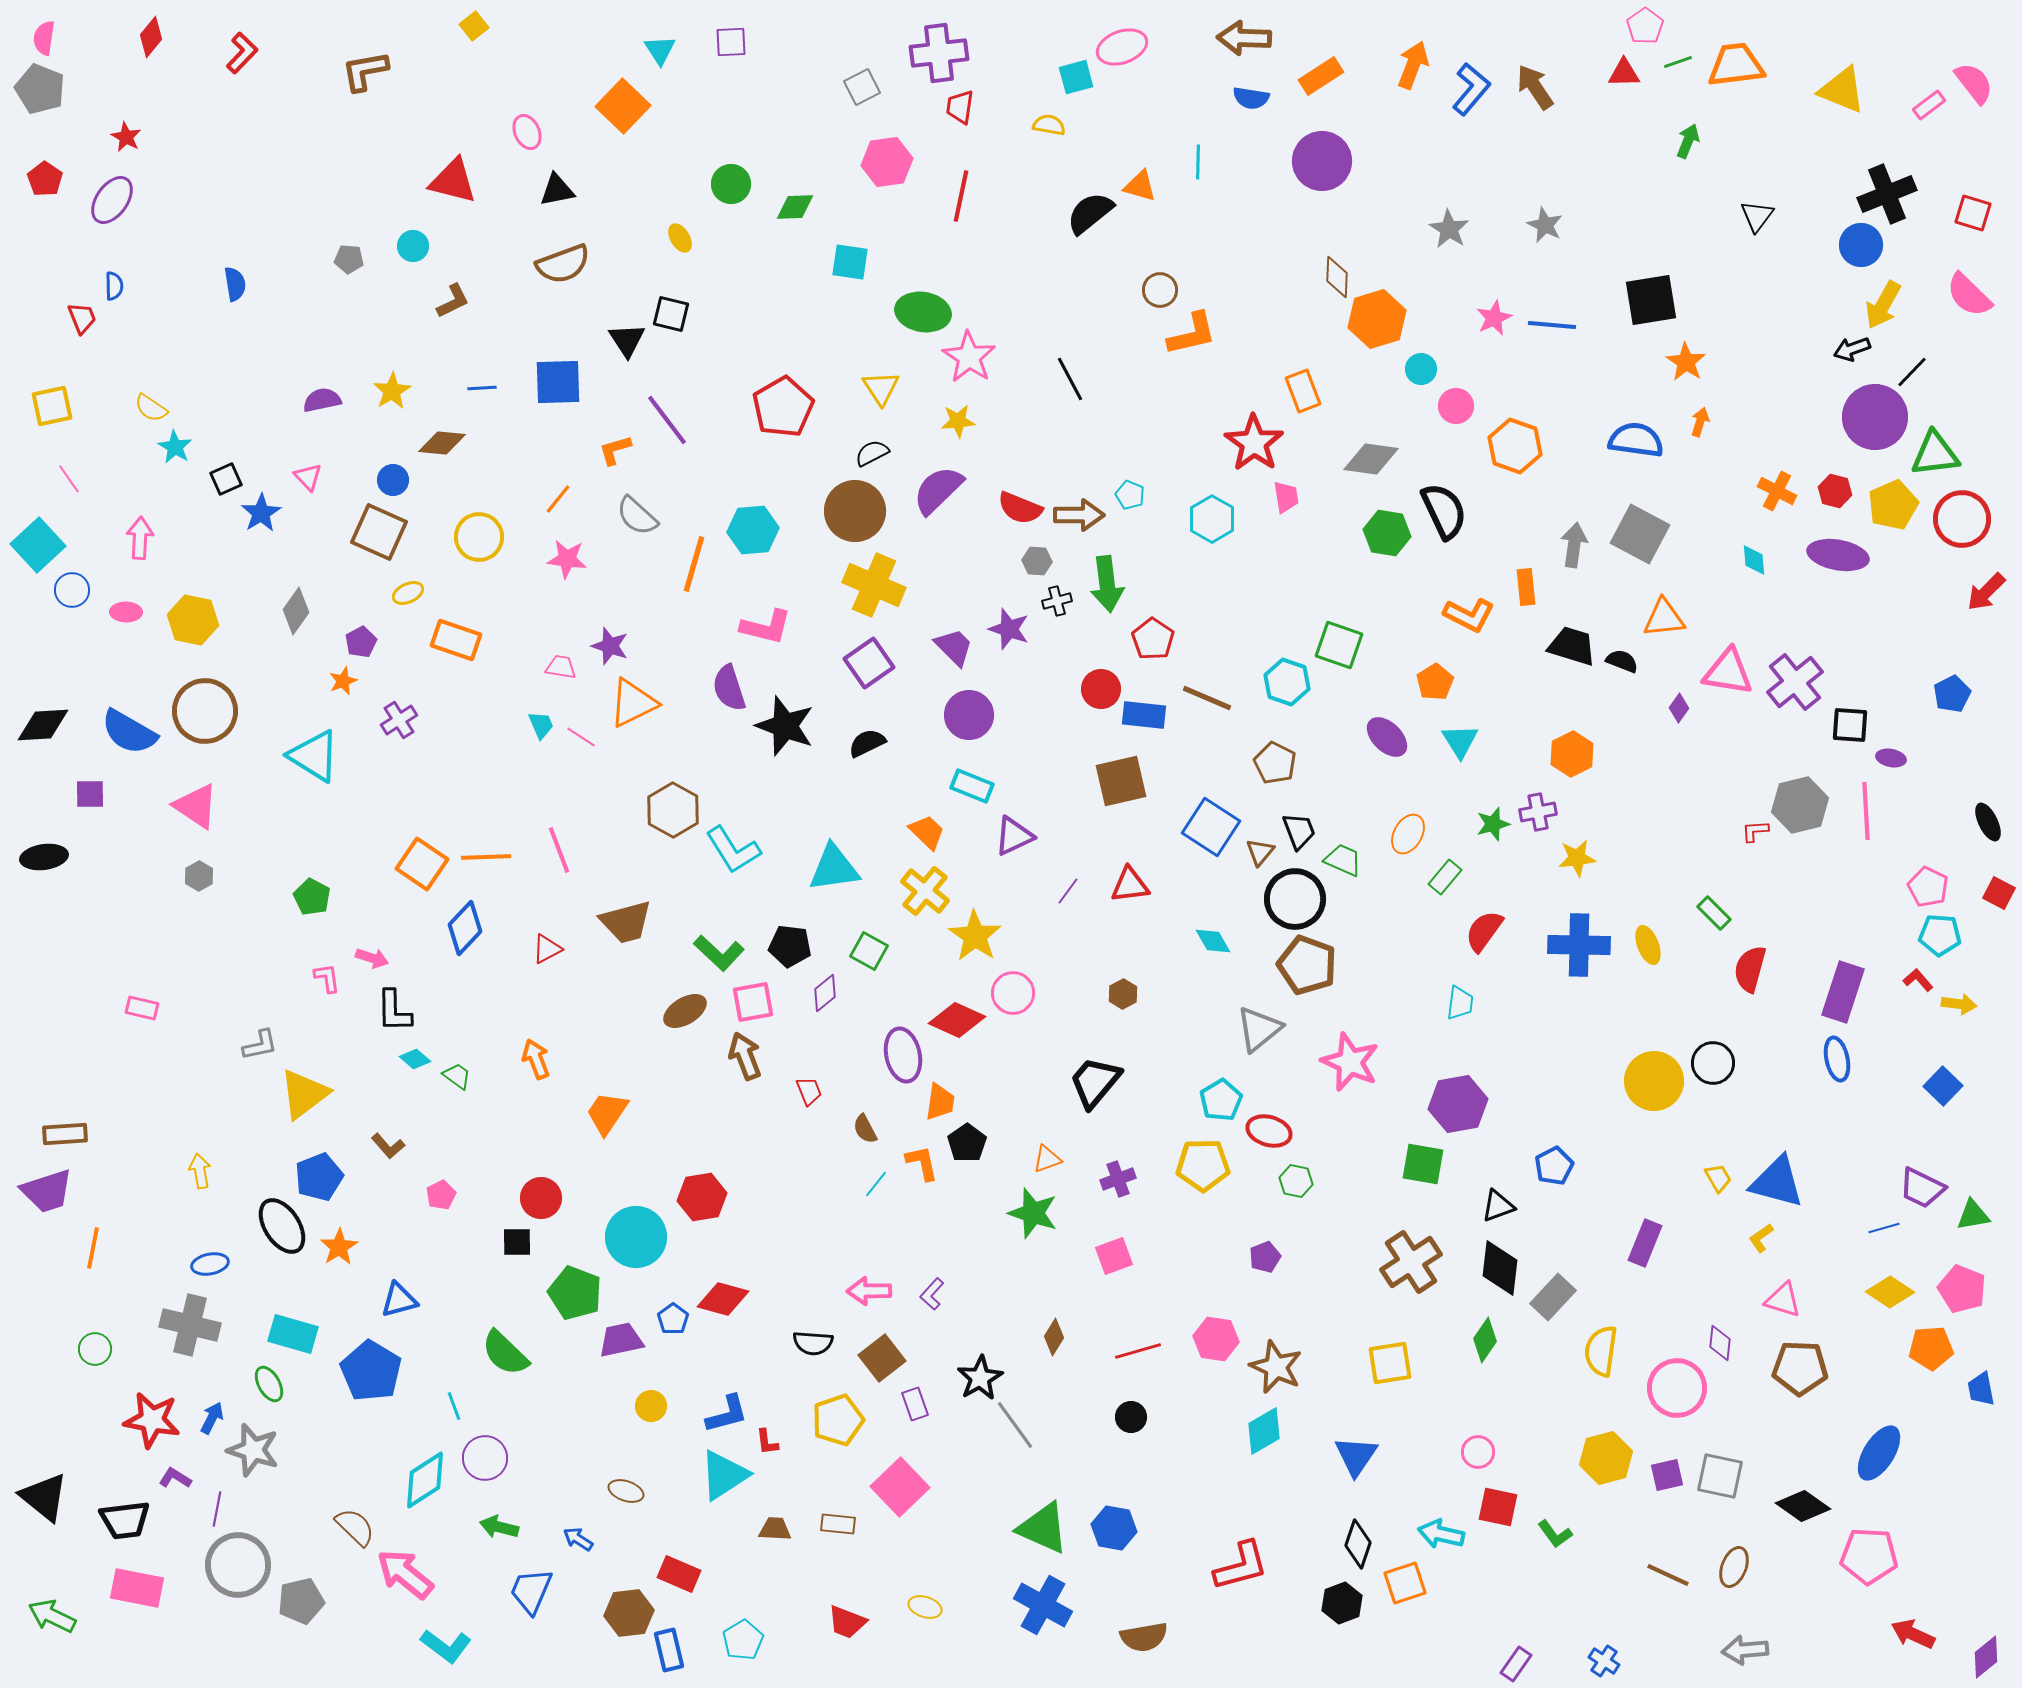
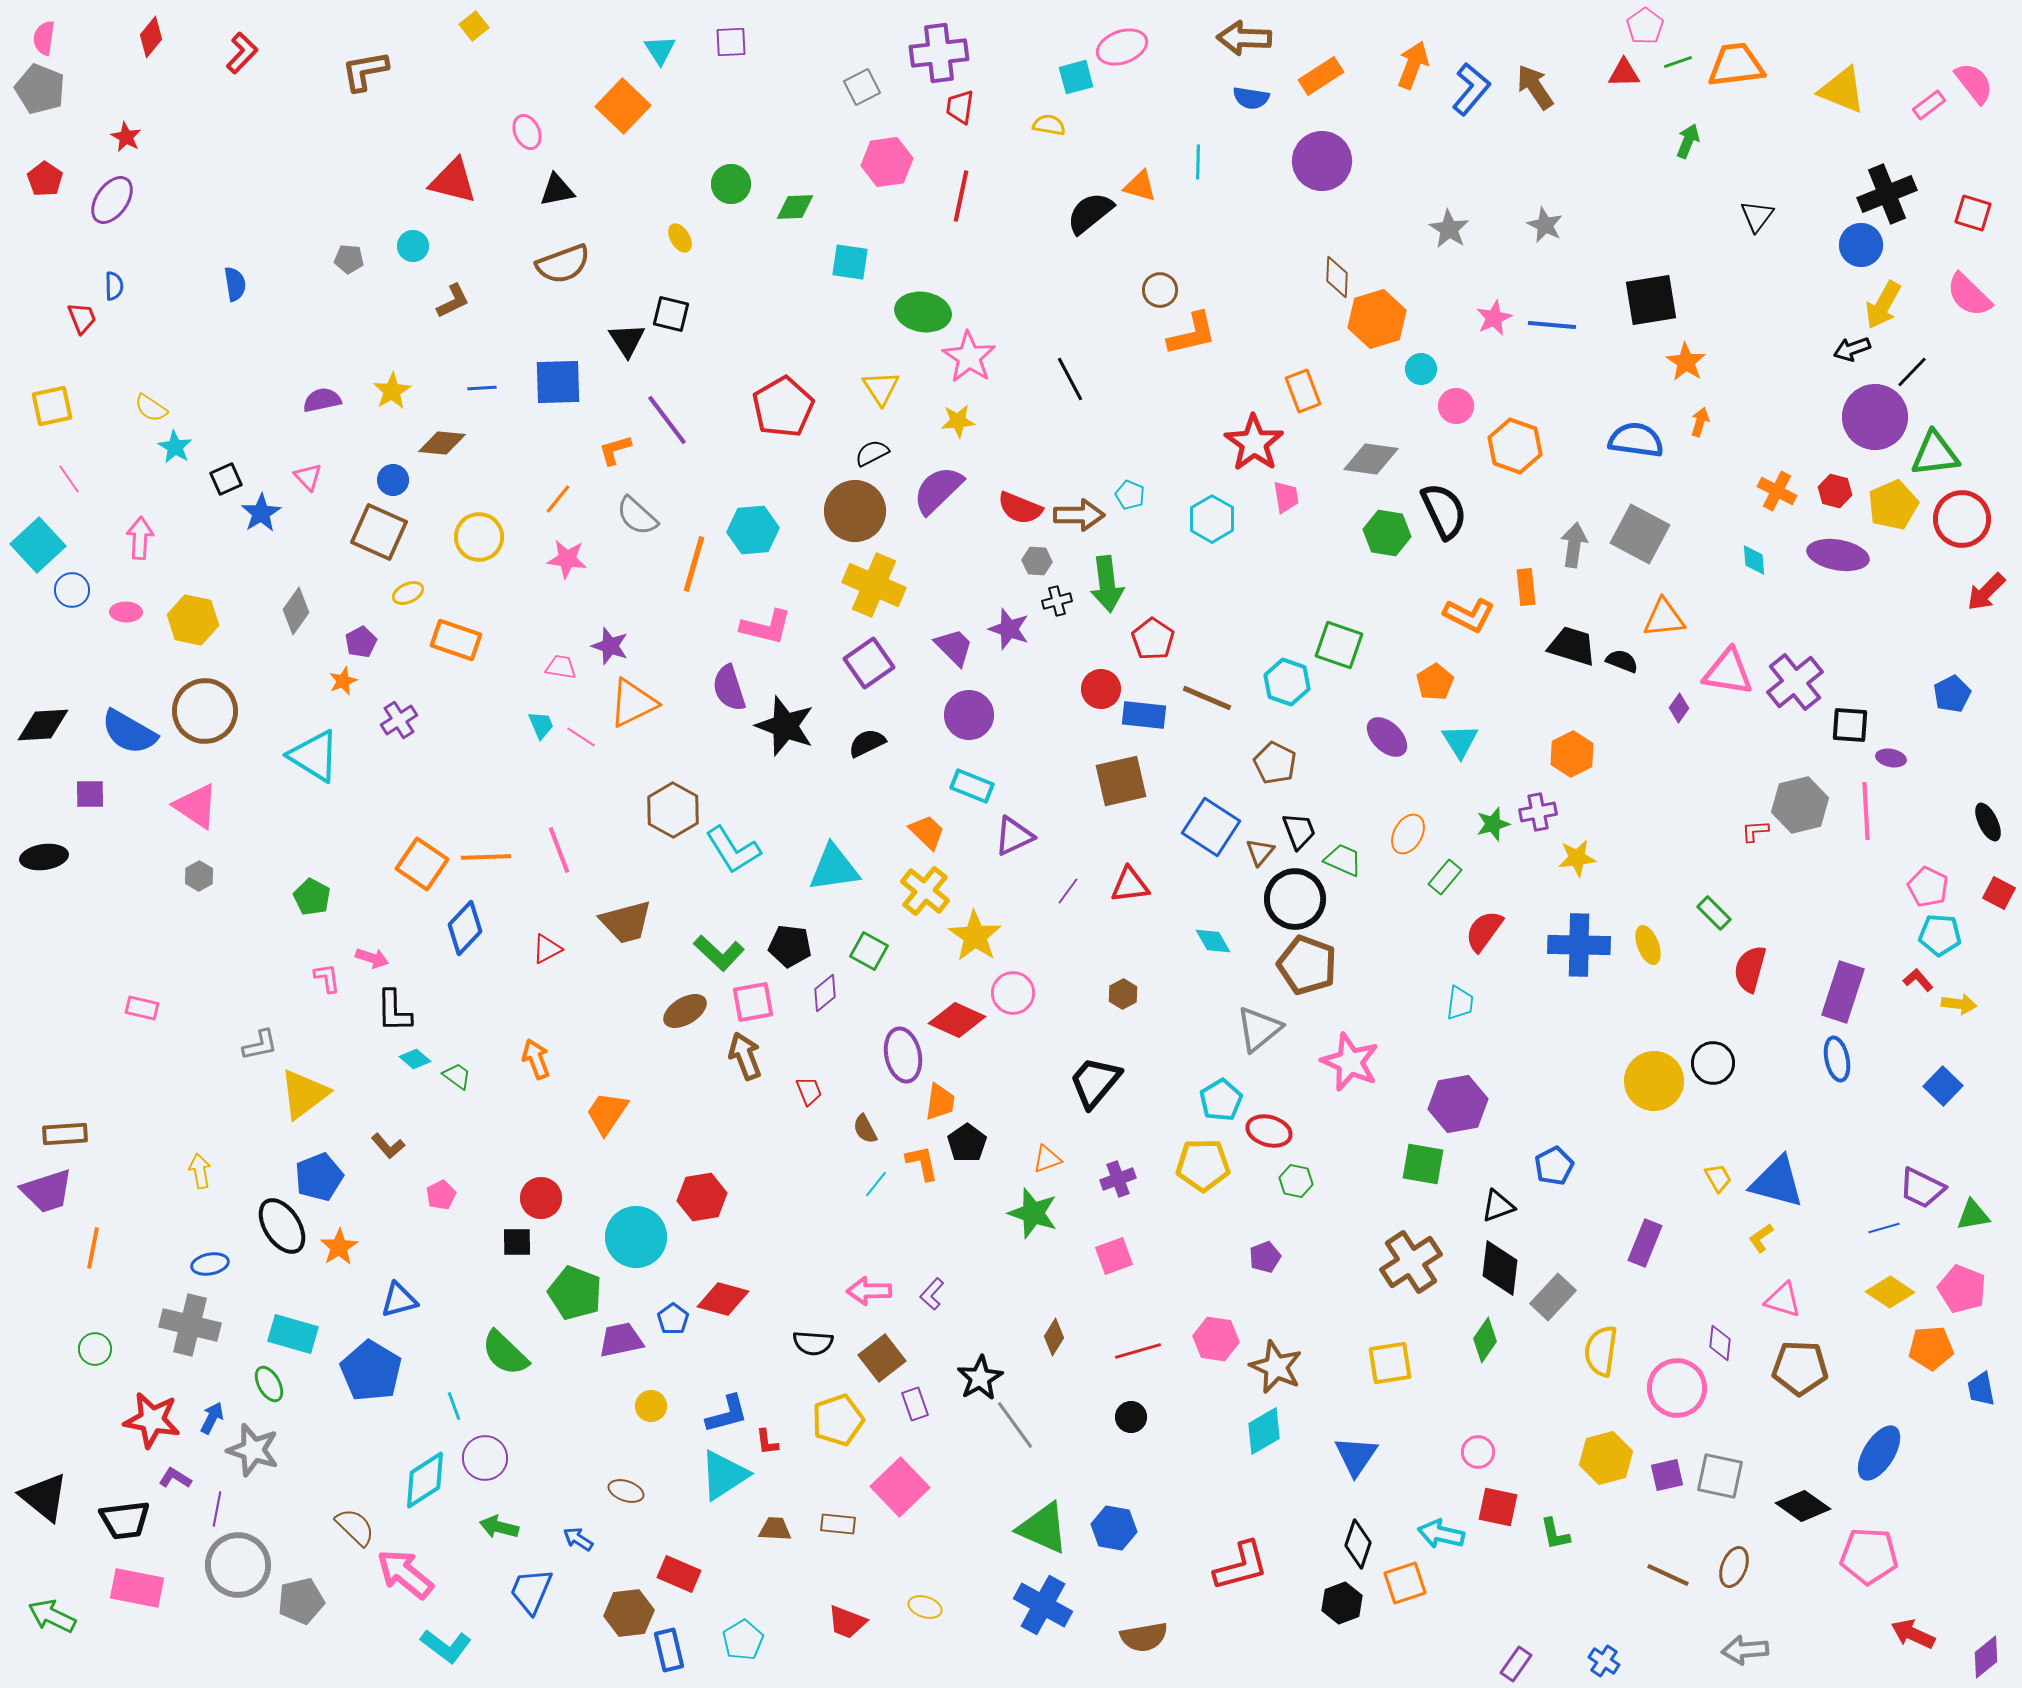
green L-shape at (1555, 1534): rotated 24 degrees clockwise
